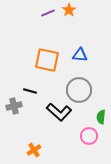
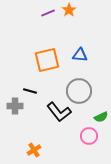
orange square: rotated 25 degrees counterclockwise
gray circle: moved 1 px down
gray cross: moved 1 px right; rotated 14 degrees clockwise
black L-shape: rotated 10 degrees clockwise
green semicircle: rotated 120 degrees counterclockwise
